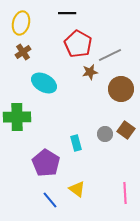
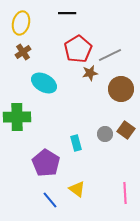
red pentagon: moved 5 px down; rotated 12 degrees clockwise
brown star: moved 1 px down
